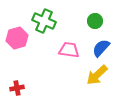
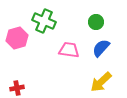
green circle: moved 1 px right, 1 px down
yellow arrow: moved 4 px right, 7 px down
